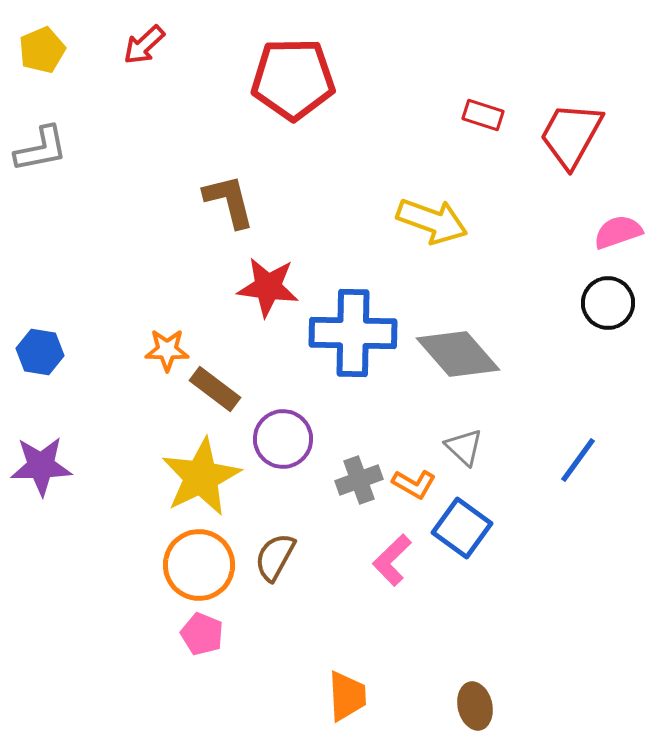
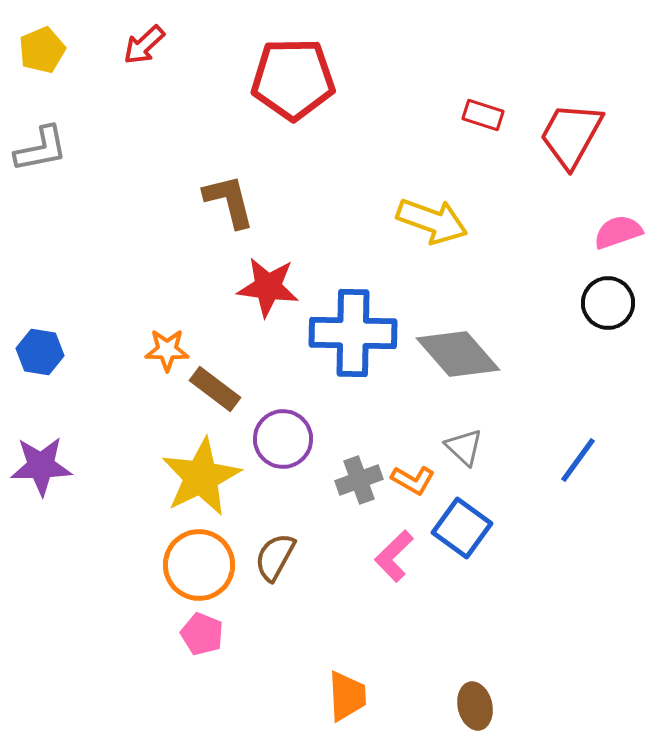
orange L-shape: moved 1 px left, 4 px up
pink L-shape: moved 2 px right, 4 px up
